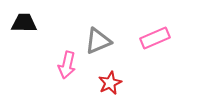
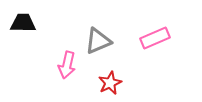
black trapezoid: moved 1 px left
